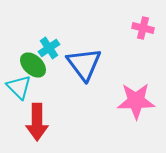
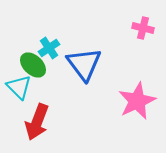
pink star: moved 1 px right; rotated 24 degrees counterclockwise
red arrow: rotated 21 degrees clockwise
